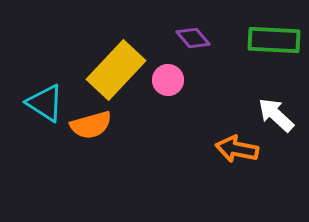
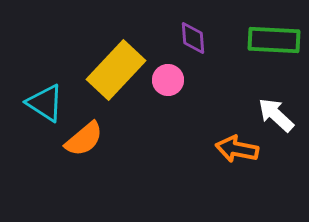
purple diamond: rotated 36 degrees clockwise
orange semicircle: moved 7 px left, 14 px down; rotated 24 degrees counterclockwise
